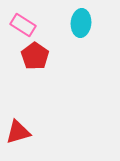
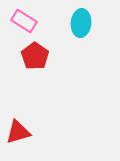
pink rectangle: moved 1 px right, 4 px up
